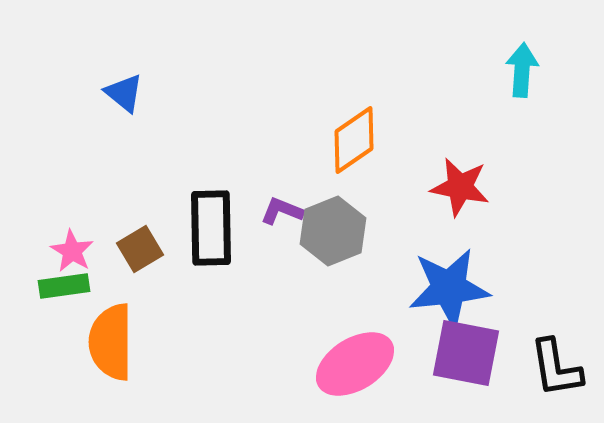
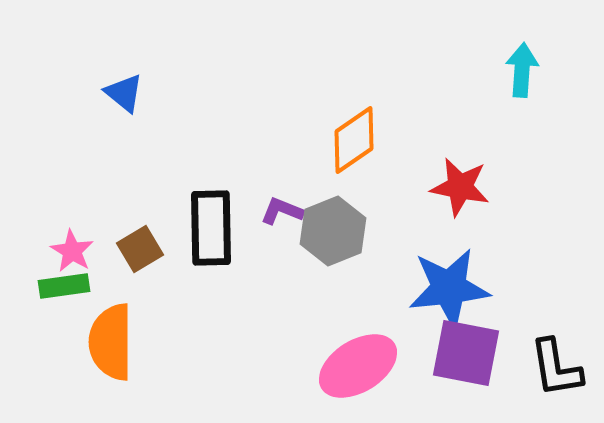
pink ellipse: moved 3 px right, 2 px down
